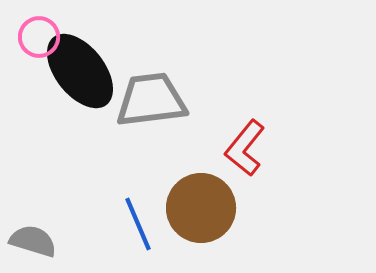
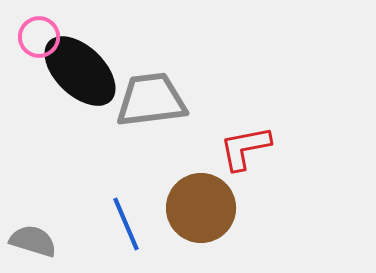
black ellipse: rotated 8 degrees counterclockwise
red L-shape: rotated 40 degrees clockwise
blue line: moved 12 px left
